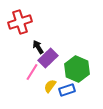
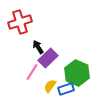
green hexagon: moved 4 px down
blue rectangle: moved 1 px left, 1 px up
